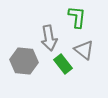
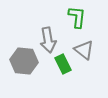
gray arrow: moved 1 px left, 2 px down
green rectangle: rotated 12 degrees clockwise
